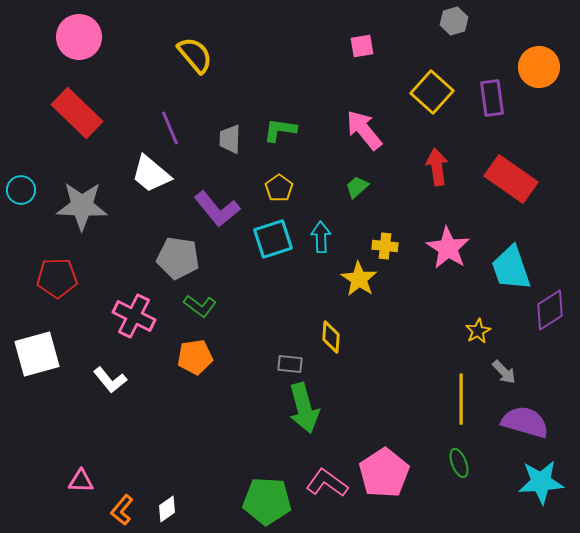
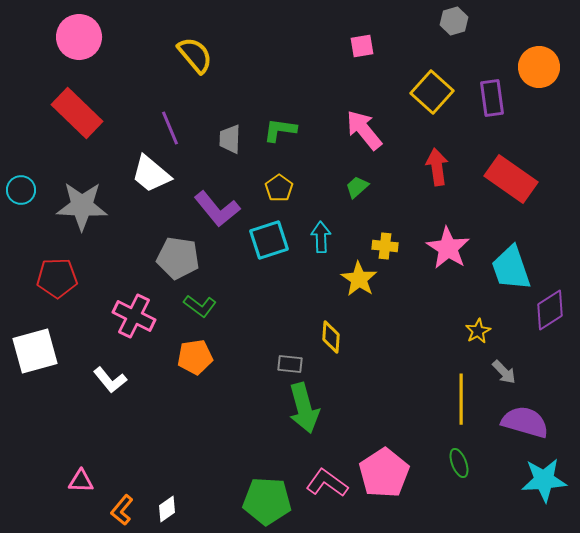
cyan square at (273, 239): moved 4 px left, 1 px down
white square at (37, 354): moved 2 px left, 3 px up
cyan star at (541, 482): moved 3 px right, 2 px up
